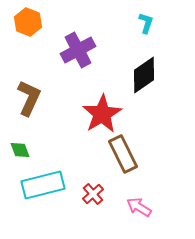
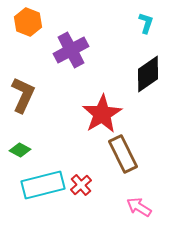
purple cross: moved 7 px left
black diamond: moved 4 px right, 1 px up
brown L-shape: moved 6 px left, 3 px up
green diamond: rotated 40 degrees counterclockwise
red cross: moved 12 px left, 9 px up
